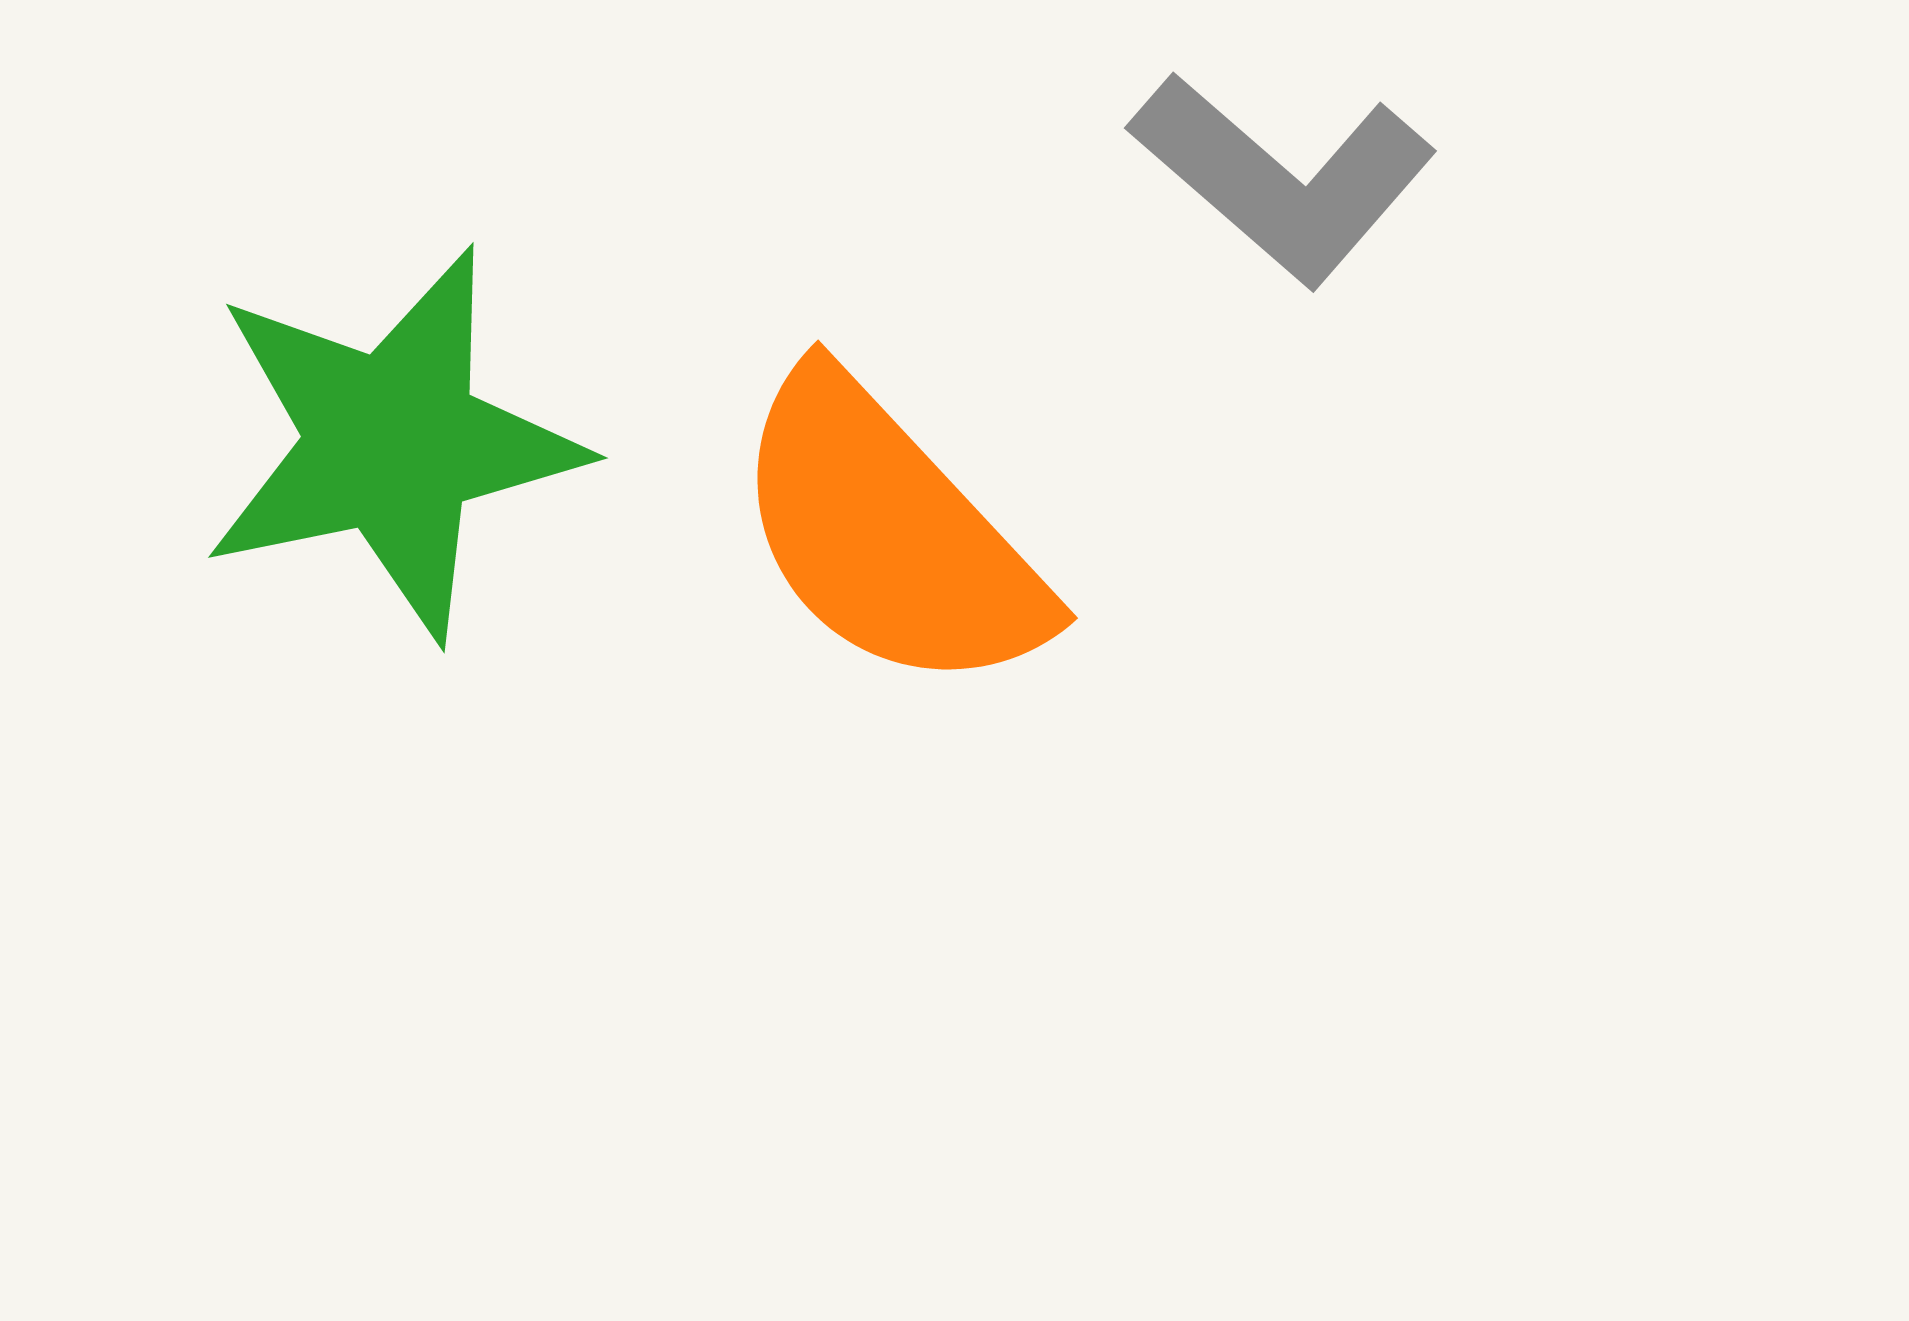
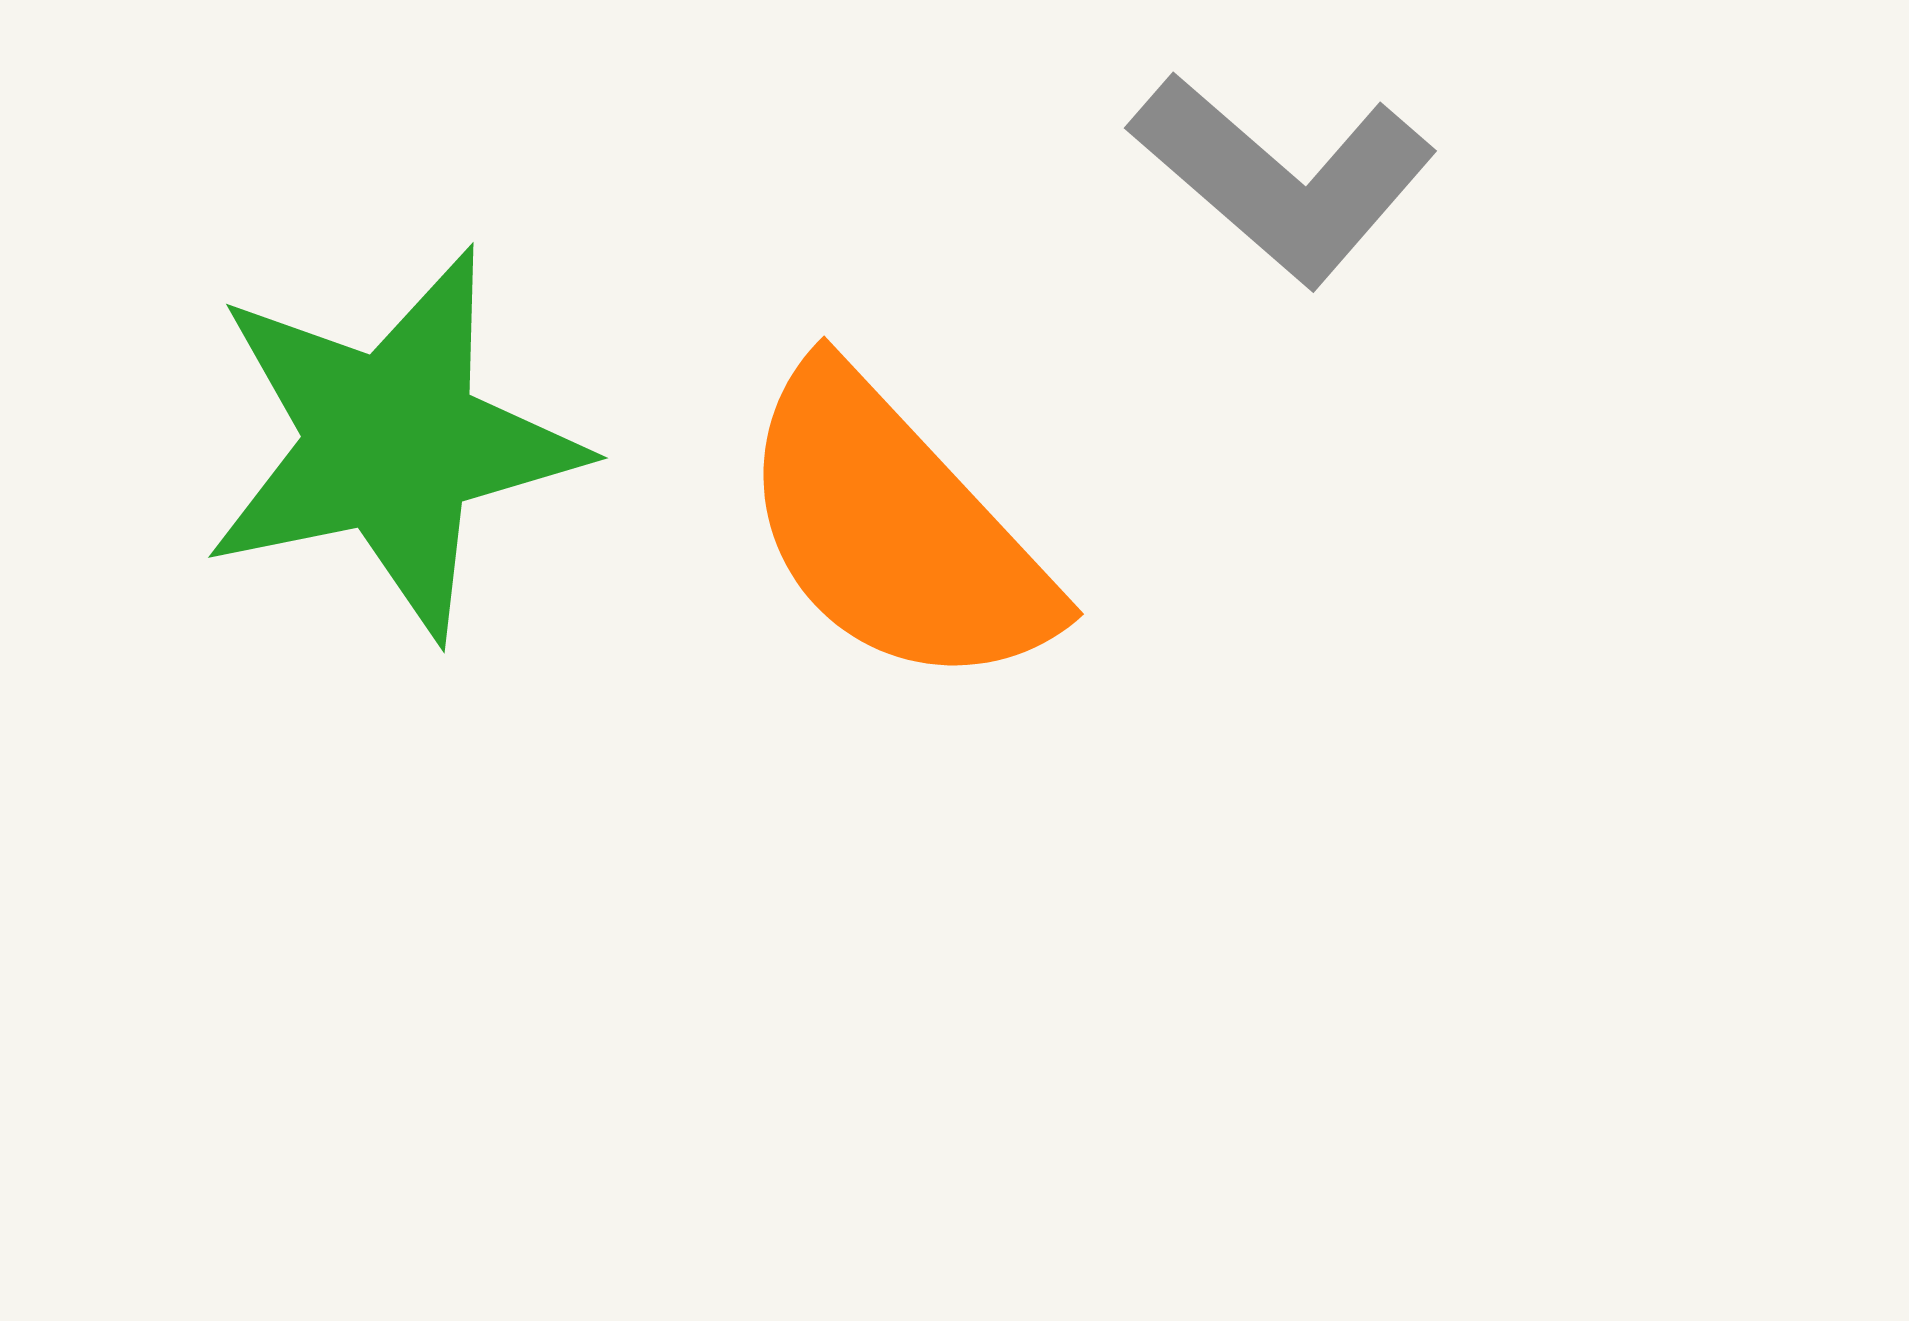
orange semicircle: moved 6 px right, 4 px up
